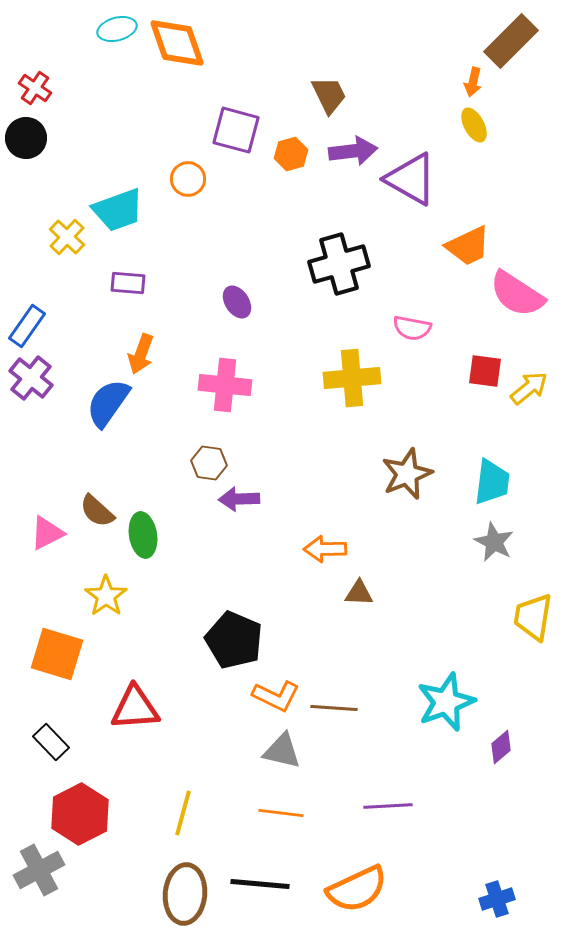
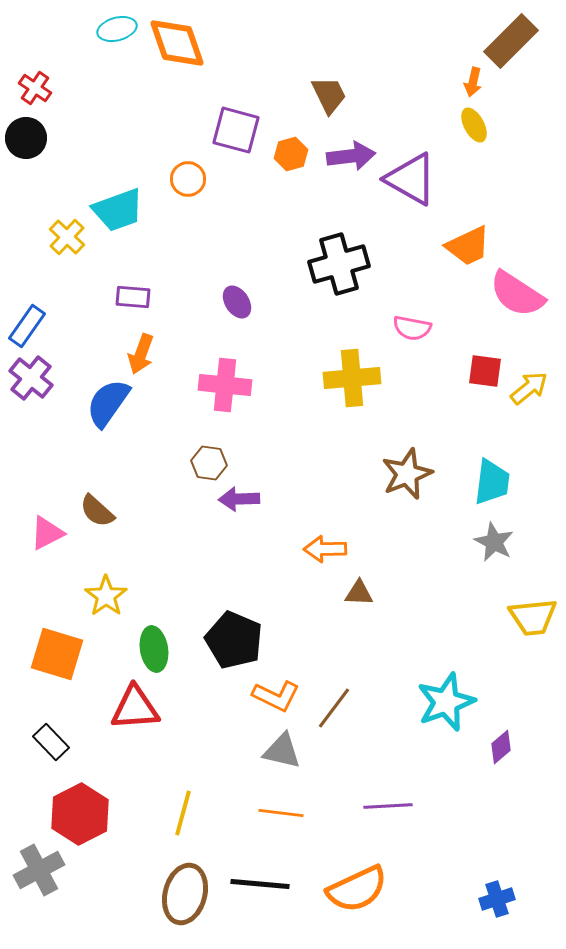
purple arrow at (353, 151): moved 2 px left, 5 px down
purple rectangle at (128, 283): moved 5 px right, 14 px down
green ellipse at (143, 535): moved 11 px right, 114 px down
yellow trapezoid at (533, 617): rotated 105 degrees counterclockwise
brown line at (334, 708): rotated 57 degrees counterclockwise
brown ellipse at (185, 894): rotated 10 degrees clockwise
